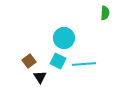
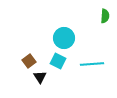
green semicircle: moved 3 px down
cyan line: moved 8 px right
